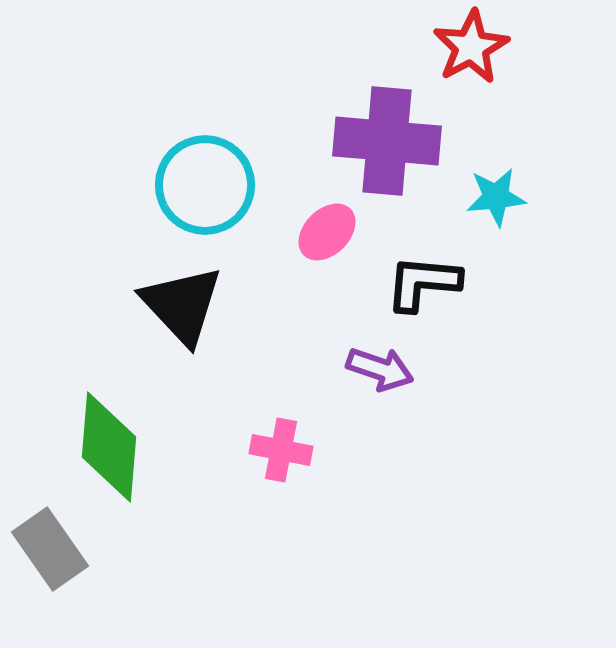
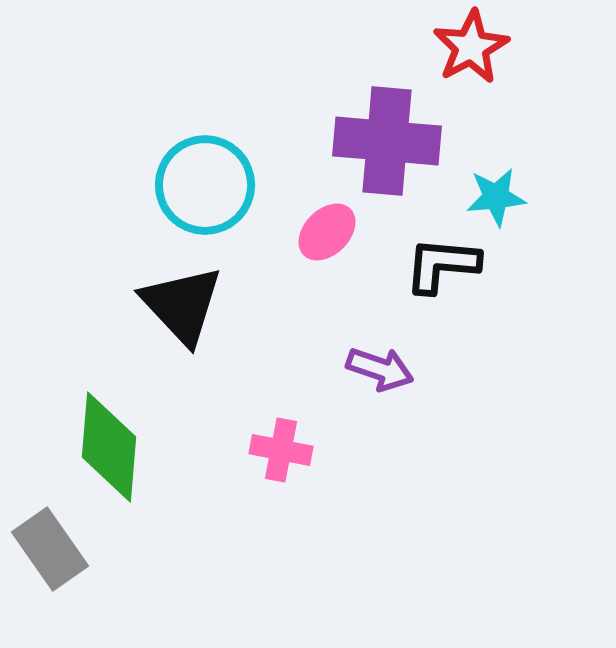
black L-shape: moved 19 px right, 18 px up
